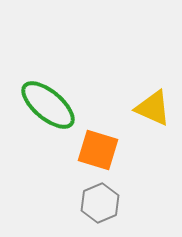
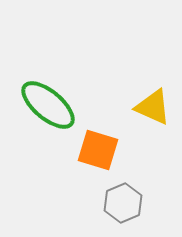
yellow triangle: moved 1 px up
gray hexagon: moved 23 px right
